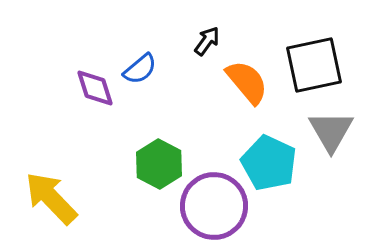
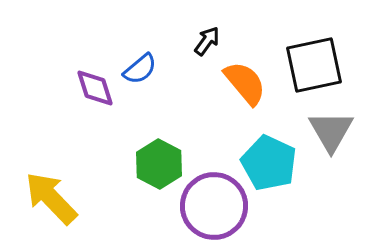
orange semicircle: moved 2 px left, 1 px down
